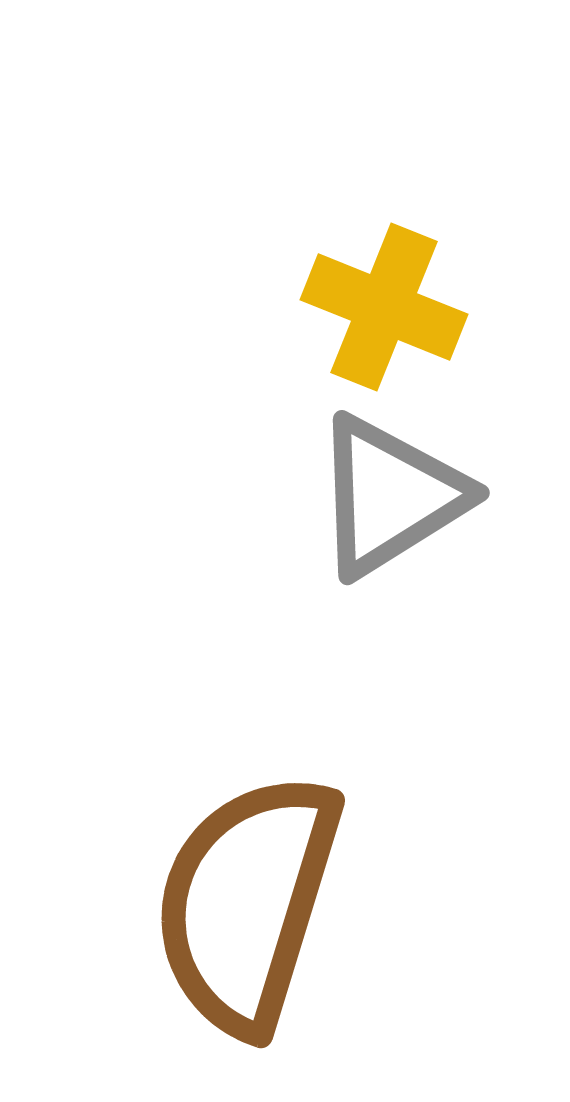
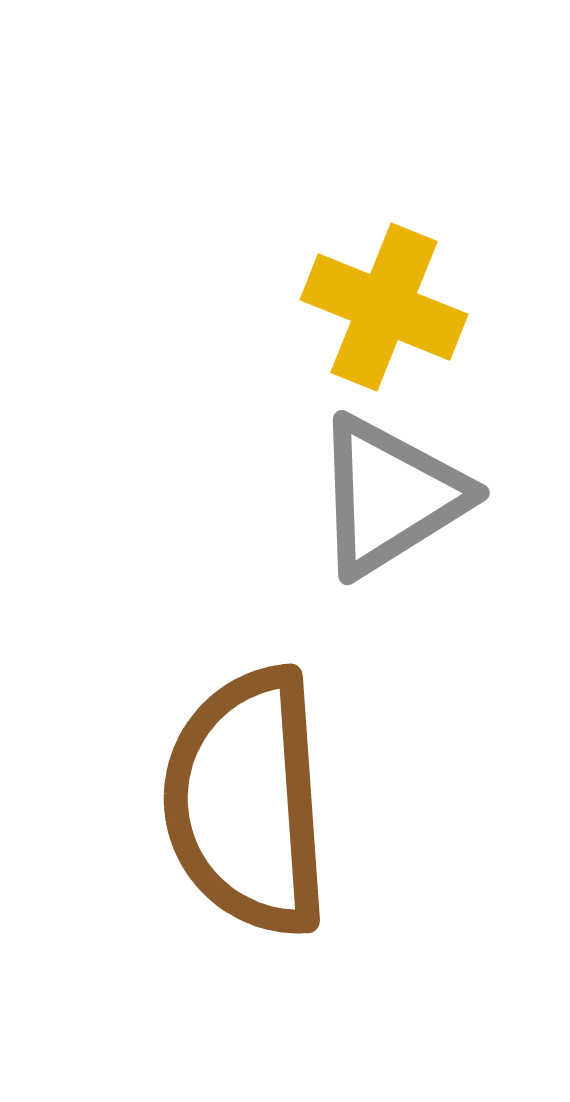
brown semicircle: moved 101 px up; rotated 21 degrees counterclockwise
